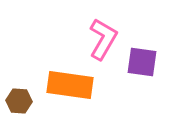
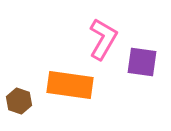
brown hexagon: rotated 15 degrees clockwise
